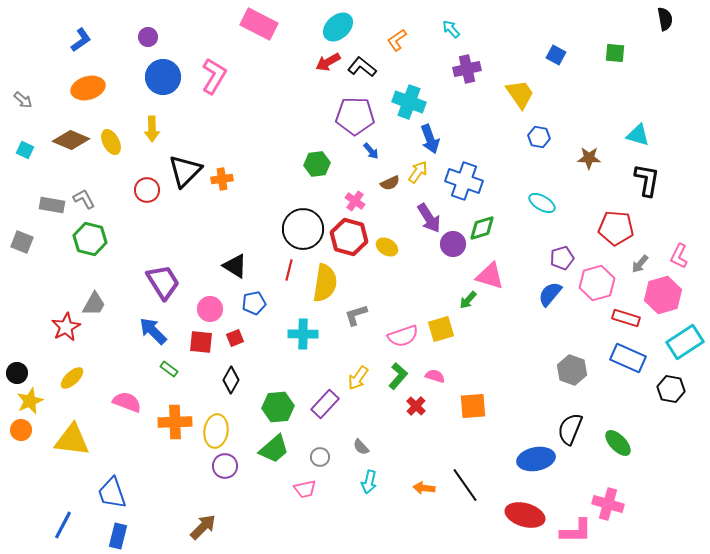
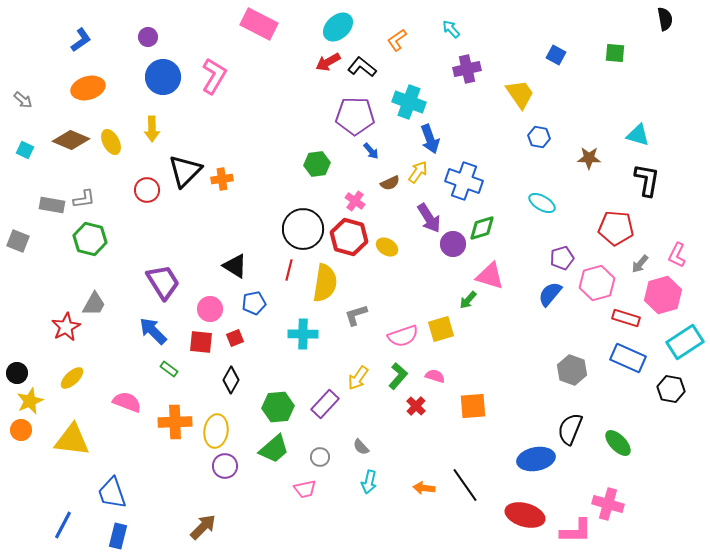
gray L-shape at (84, 199): rotated 110 degrees clockwise
gray square at (22, 242): moved 4 px left, 1 px up
pink L-shape at (679, 256): moved 2 px left, 1 px up
